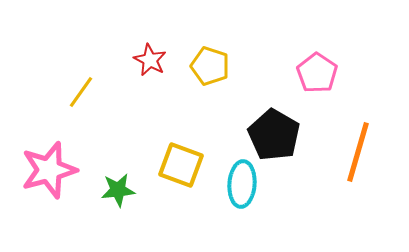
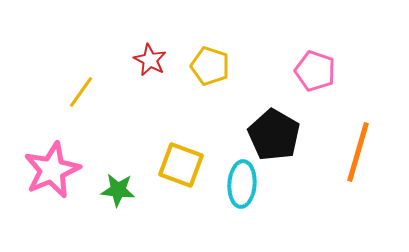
pink pentagon: moved 2 px left, 2 px up; rotated 15 degrees counterclockwise
pink star: moved 3 px right; rotated 8 degrees counterclockwise
green star: rotated 12 degrees clockwise
